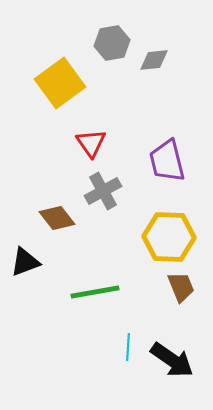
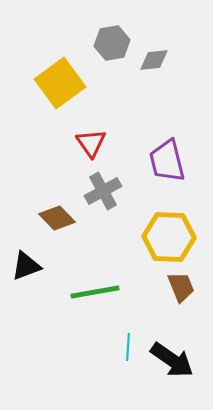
brown diamond: rotated 6 degrees counterclockwise
black triangle: moved 1 px right, 4 px down
